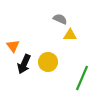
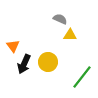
green line: moved 1 px up; rotated 15 degrees clockwise
